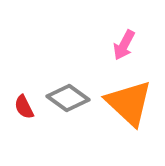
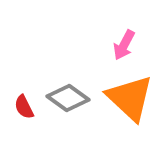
orange triangle: moved 1 px right, 5 px up
